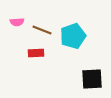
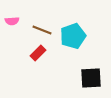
pink semicircle: moved 5 px left, 1 px up
red rectangle: moved 2 px right; rotated 42 degrees counterclockwise
black square: moved 1 px left, 1 px up
